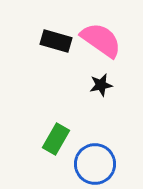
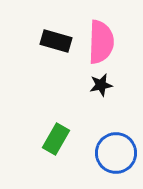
pink semicircle: moved 2 px down; rotated 57 degrees clockwise
blue circle: moved 21 px right, 11 px up
